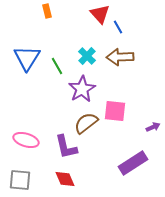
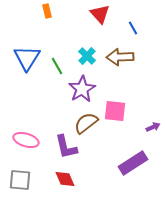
blue line: moved 15 px right, 1 px down
